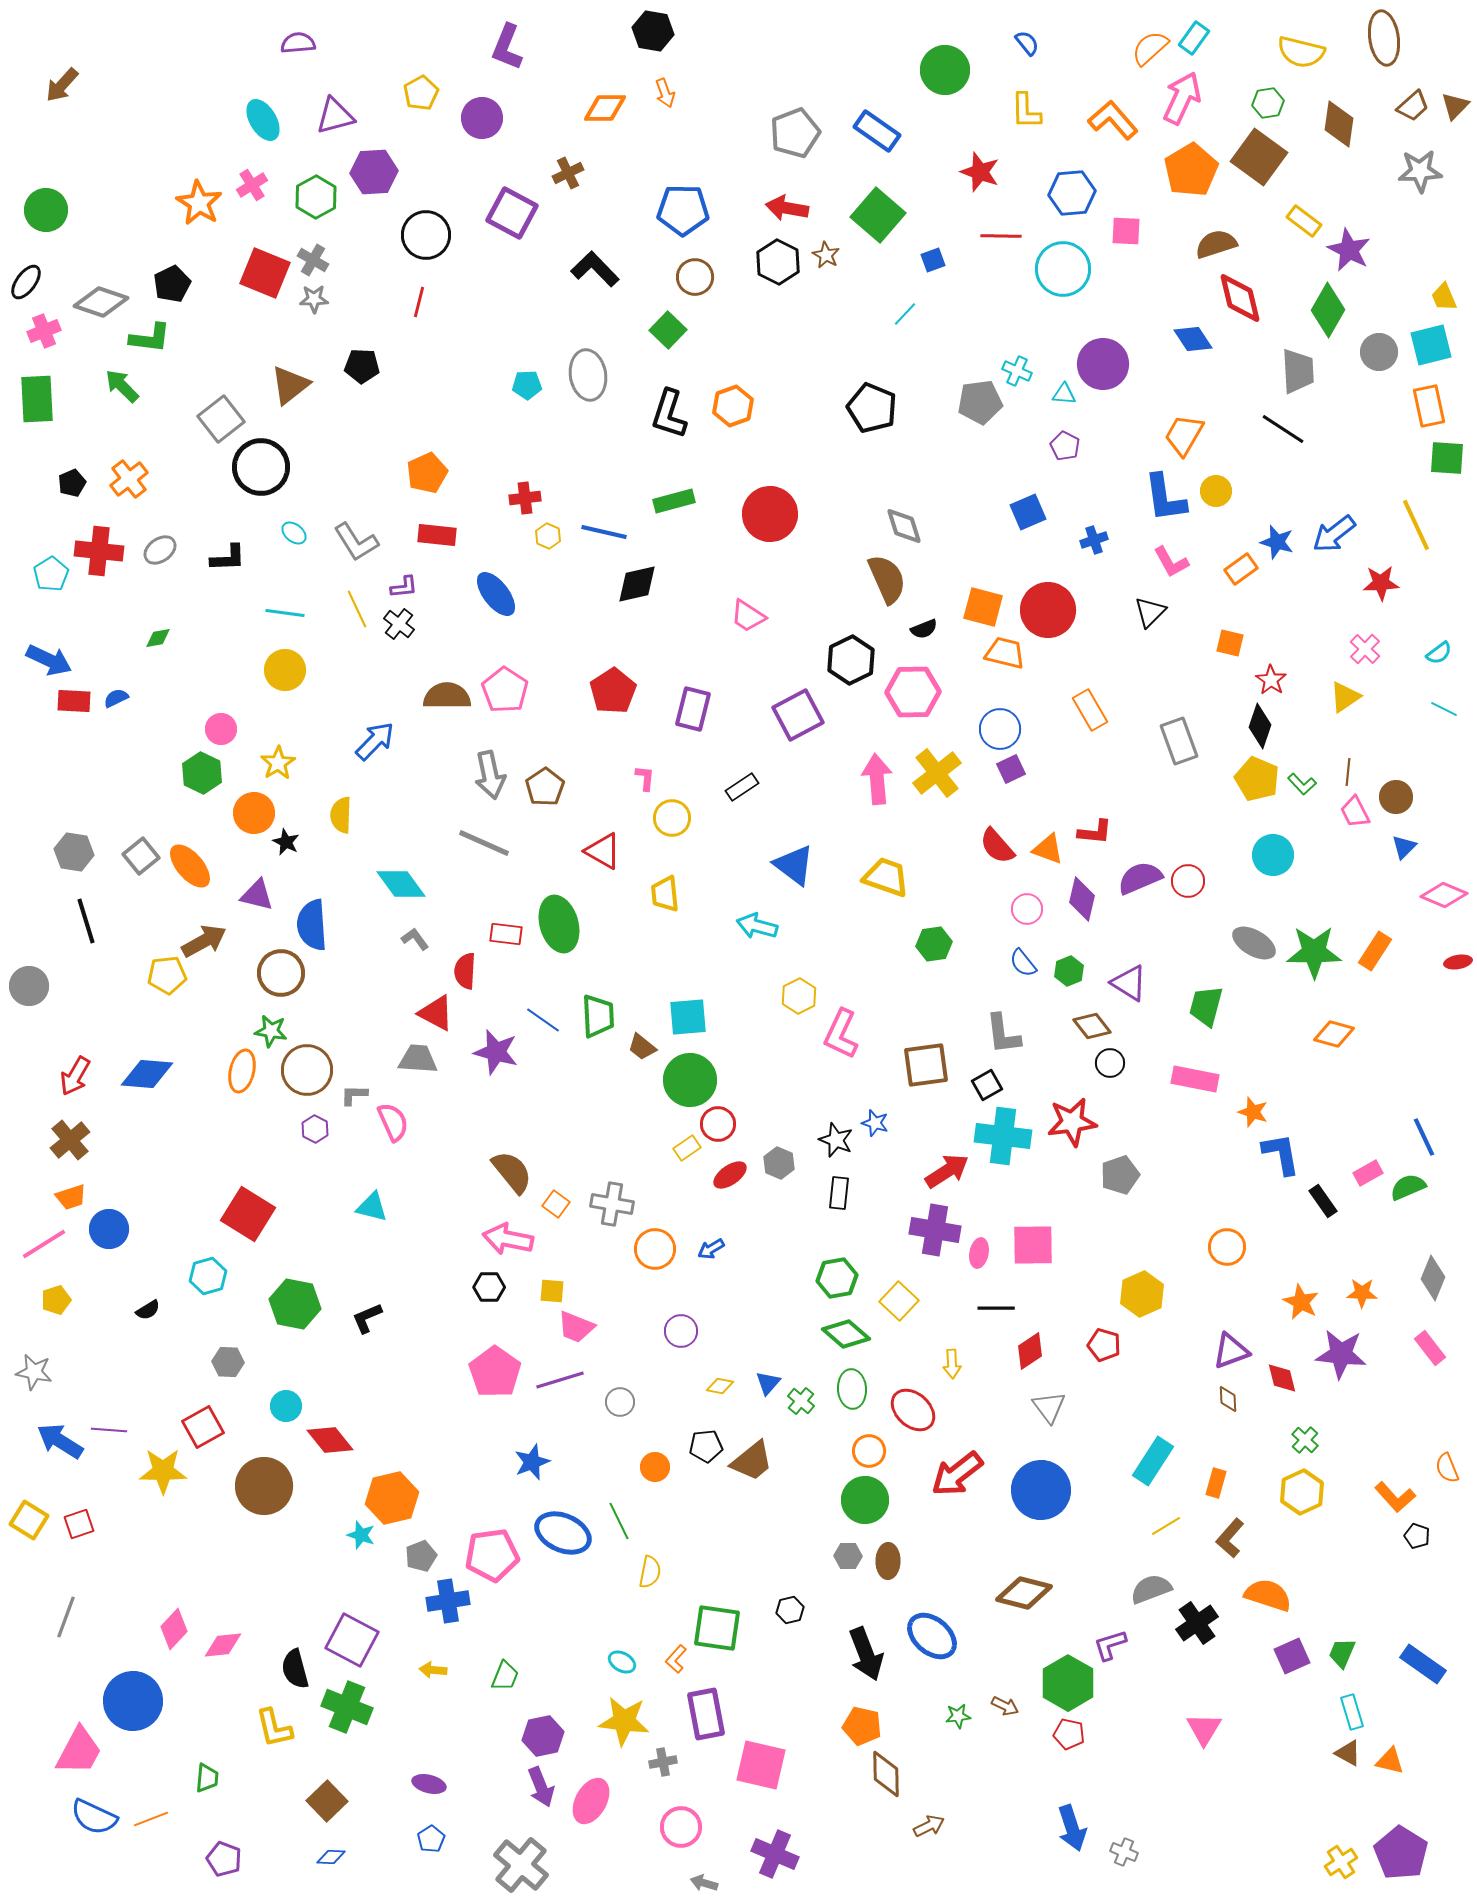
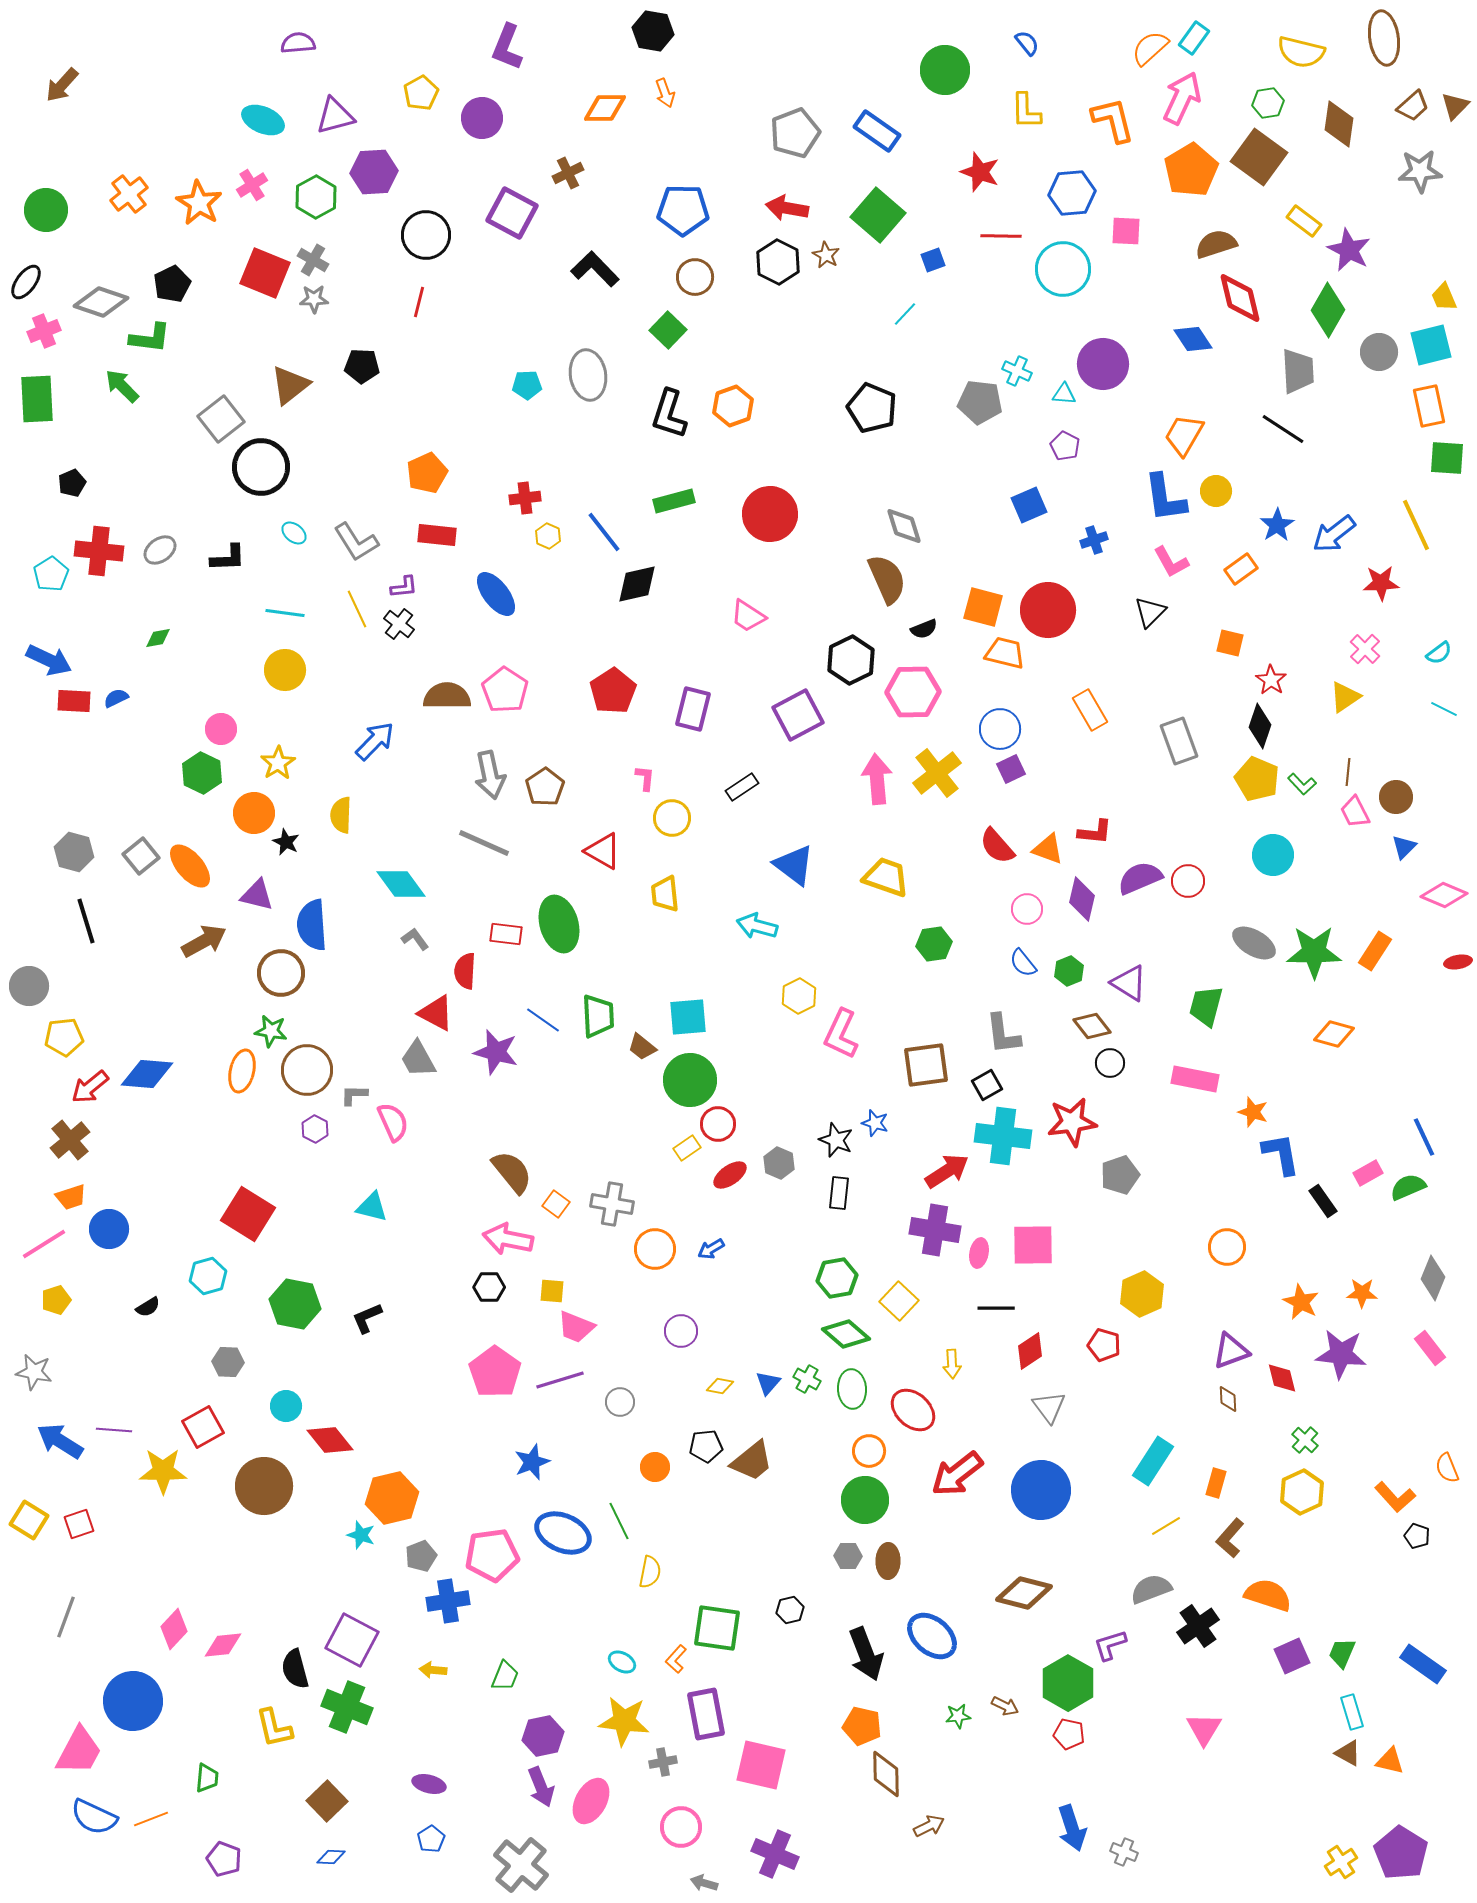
cyan ellipse at (263, 120): rotated 36 degrees counterclockwise
orange L-shape at (1113, 120): rotated 27 degrees clockwise
gray pentagon at (980, 402): rotated 15 degrees clockwise
orange cross at (129, 479): moved 285 px up
blue square at (1028, 512): moved 1 px right, 7 px up
blue line at (604, 532): rotated 39 degrees clockwise
blue star at (1277, 542): moved 17 px up; rotated 24 degrees clockwise
gray hexagon at (74, 852): rotated 6 degrees clockwise
yellow pentagon at (167, 975): moved 103 px left, 62 px down
gray trapezoid at (418, 1059): rotated 123 degrees counterclockwise
red arrow at (75, 1076): moved 15 px right, 11 px down; rotated 21 degrees clockwise
black semicircle at (148, 1310): moved 3 px up
green cross at (801, 1401): moved 6 px right, 22 px up; rotated 12 degrees counterclockwise
purple line at (109, 1430): moved 5 px right
black cross at (1197, 1623): moved 1 px right, 3 px down
